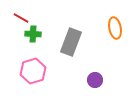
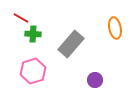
gray rectangle: moved 2 px down; rotated 20 degrees clockwise
